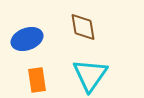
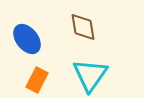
blue ellipse: rotated 72 degrees clockwise
orange rectangle: rotated 35 degrees clockwise
